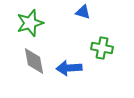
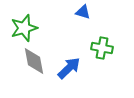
green star: moved 6 px left, 5 px down
blue arrow: rotated 140 degrees clockwise
